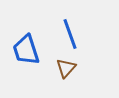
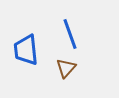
blue trapezoid: rotated 12 degrees clockwise
